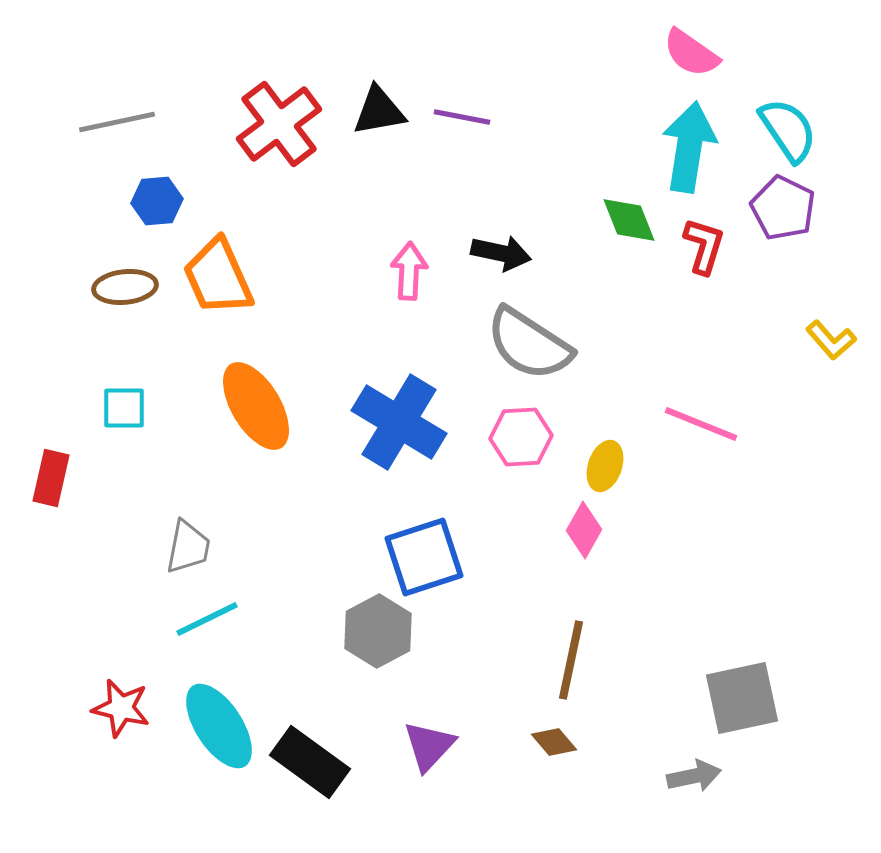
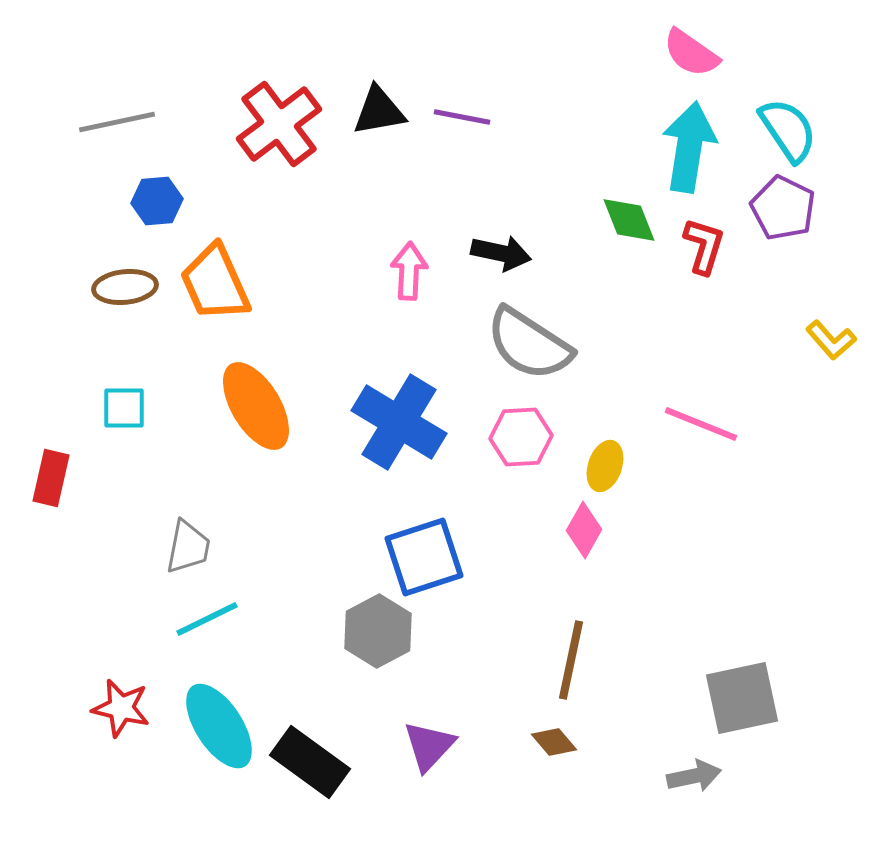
orange trapezoid: moved 3 px left, 6 px down
